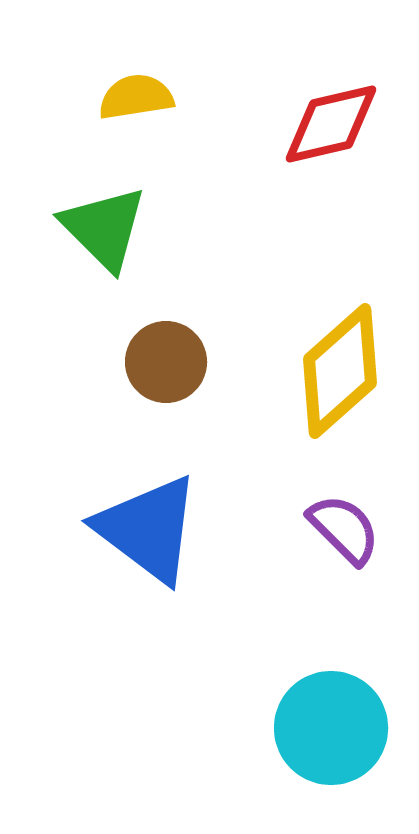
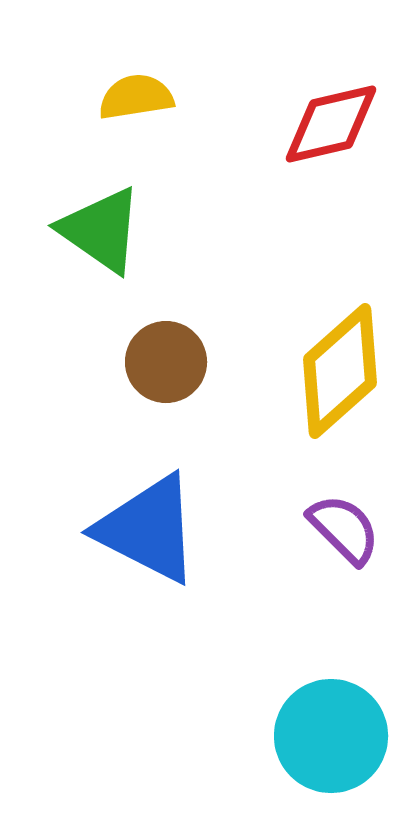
green triangle: moved 3 px left, 2 px down; rotated 10 degrees counterclockwise
blue triangle: rotated 10 degrees counterclockwise
cyan circle: moved 8 px down
